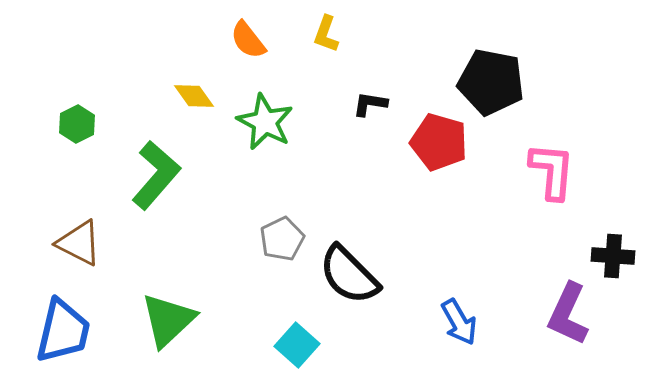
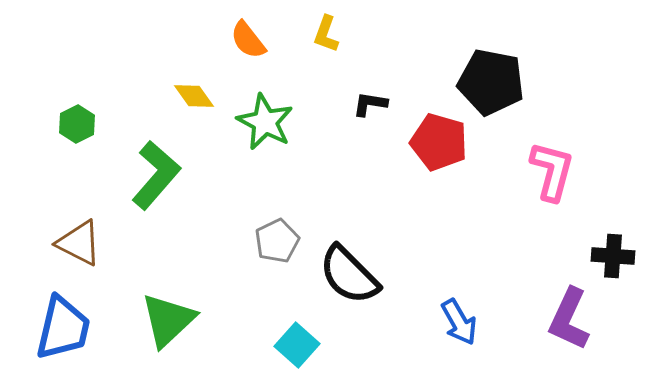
pink L-shape: rotated 10 degrees clockwise
gray pentagon: moved 5 px left, 2 px down
purple L-shape: moved 1 px right, 5 px down
blue trapezoid: moved 3 px up
